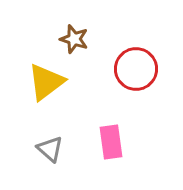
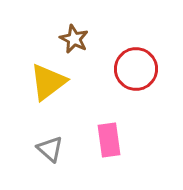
brown star: rotated 8 degrees clockwise
yellow triangle: moved 2 px right
pink rectangle: moved 2 px left, 2 px up
